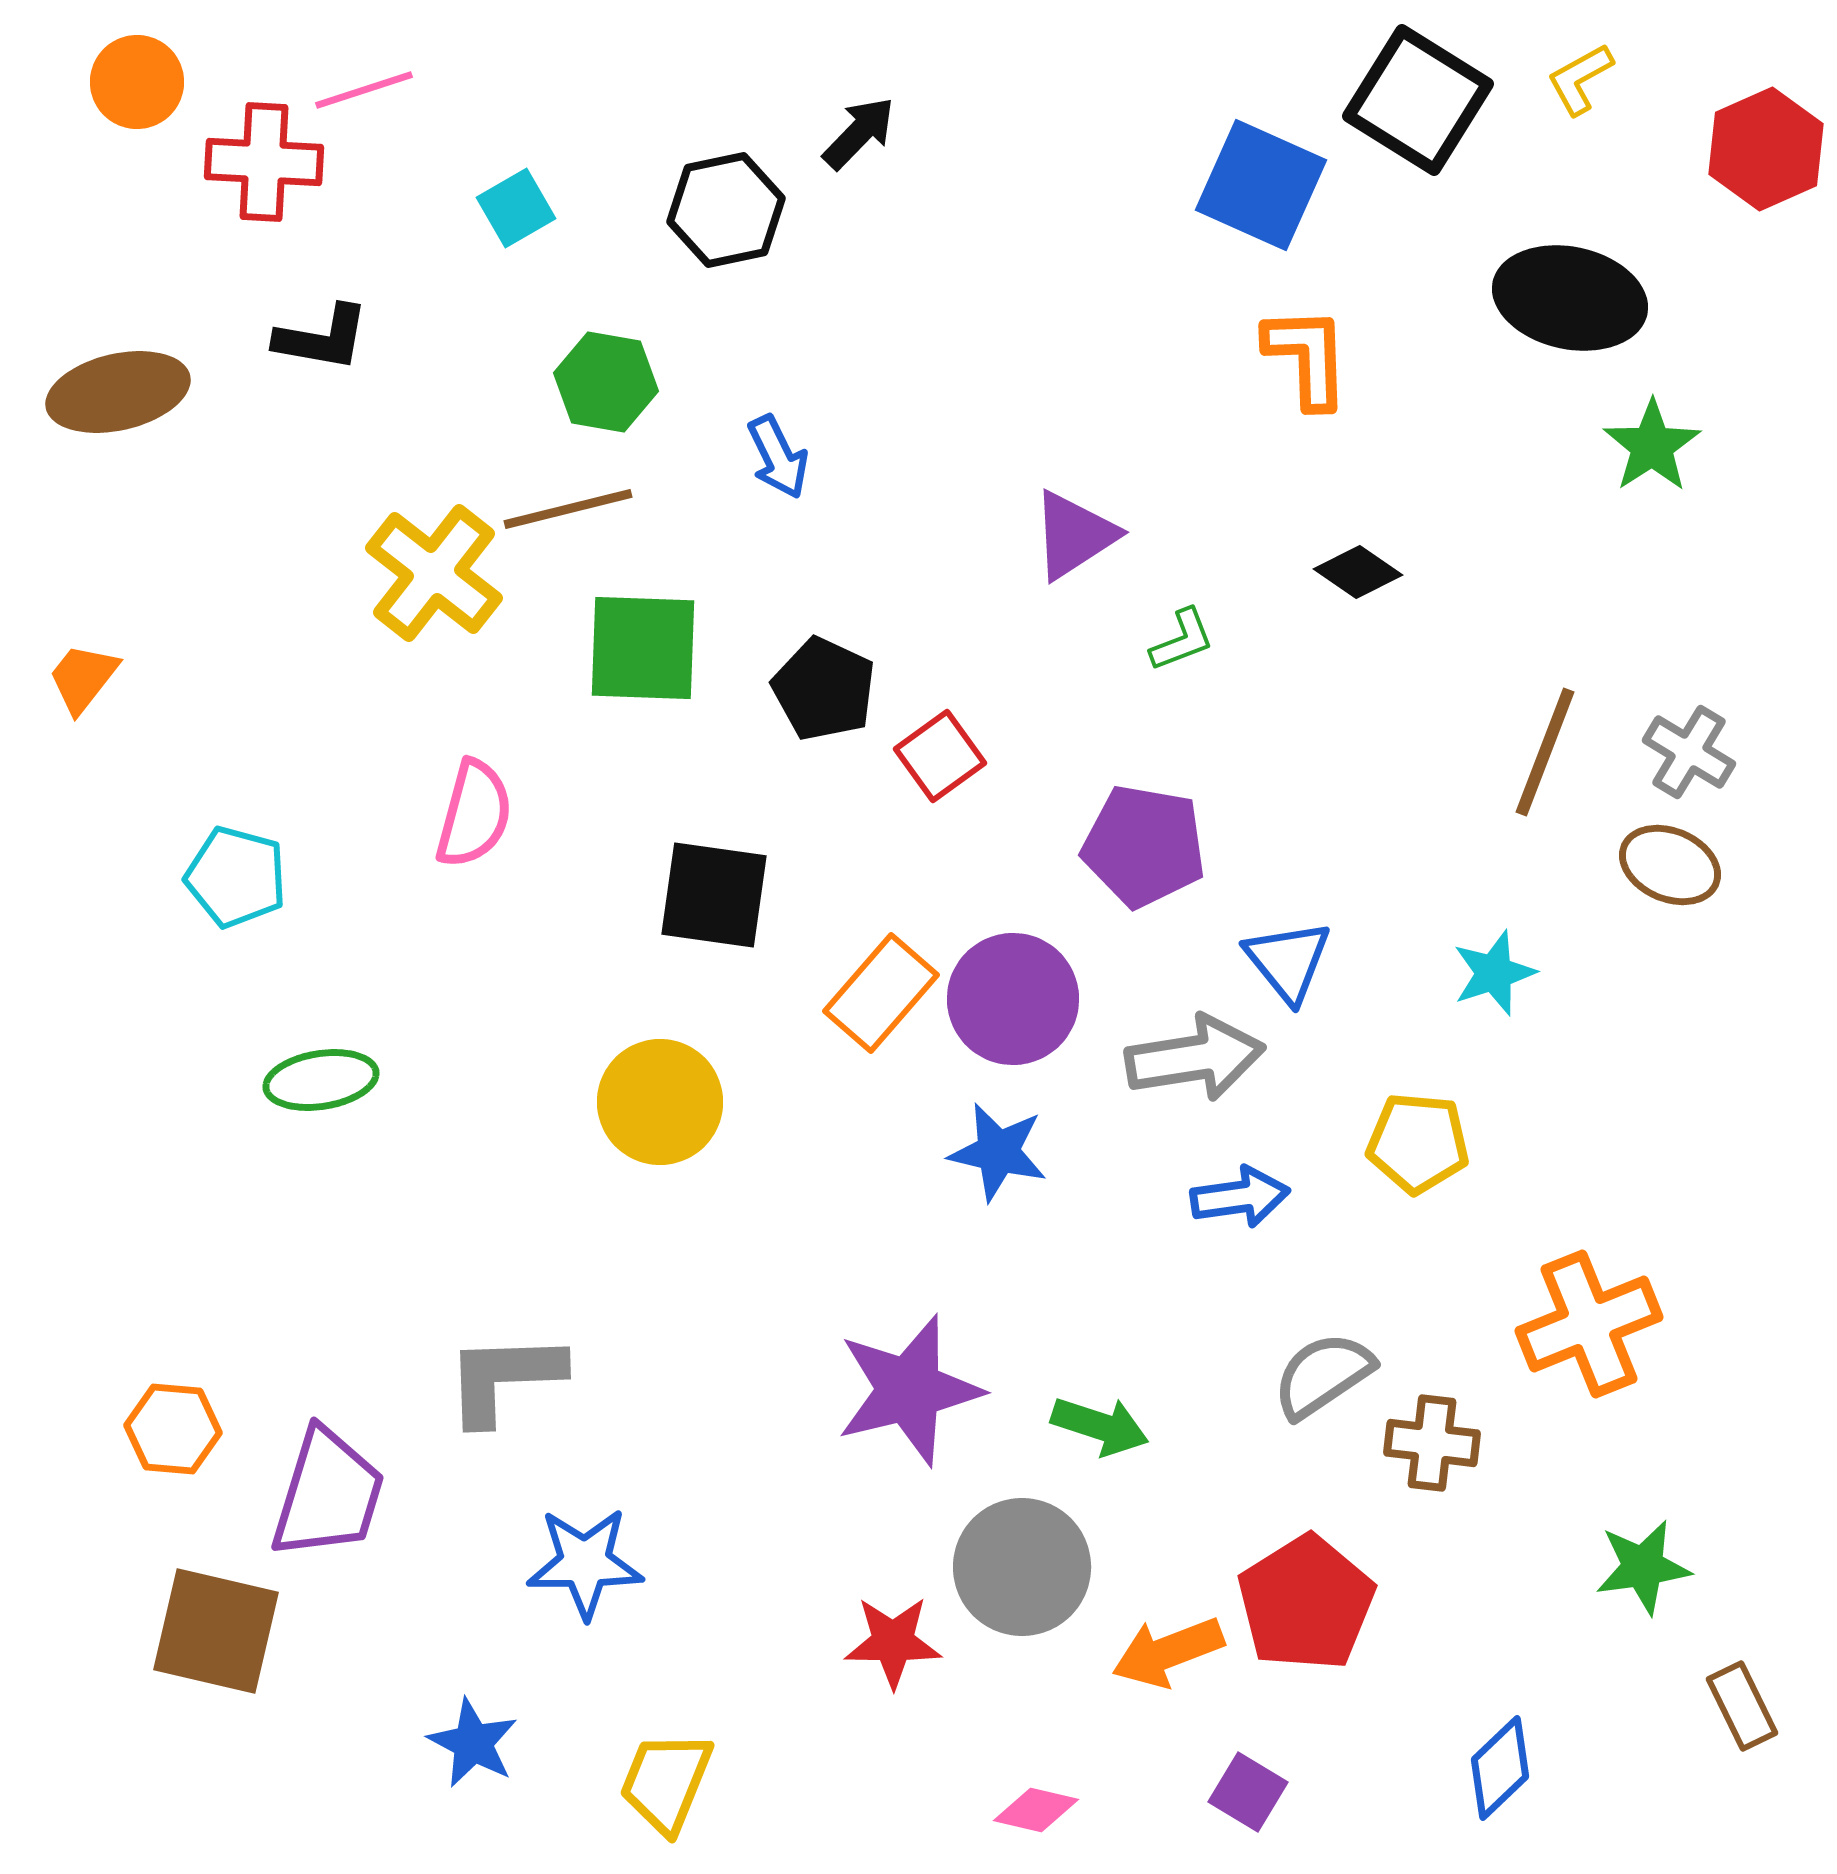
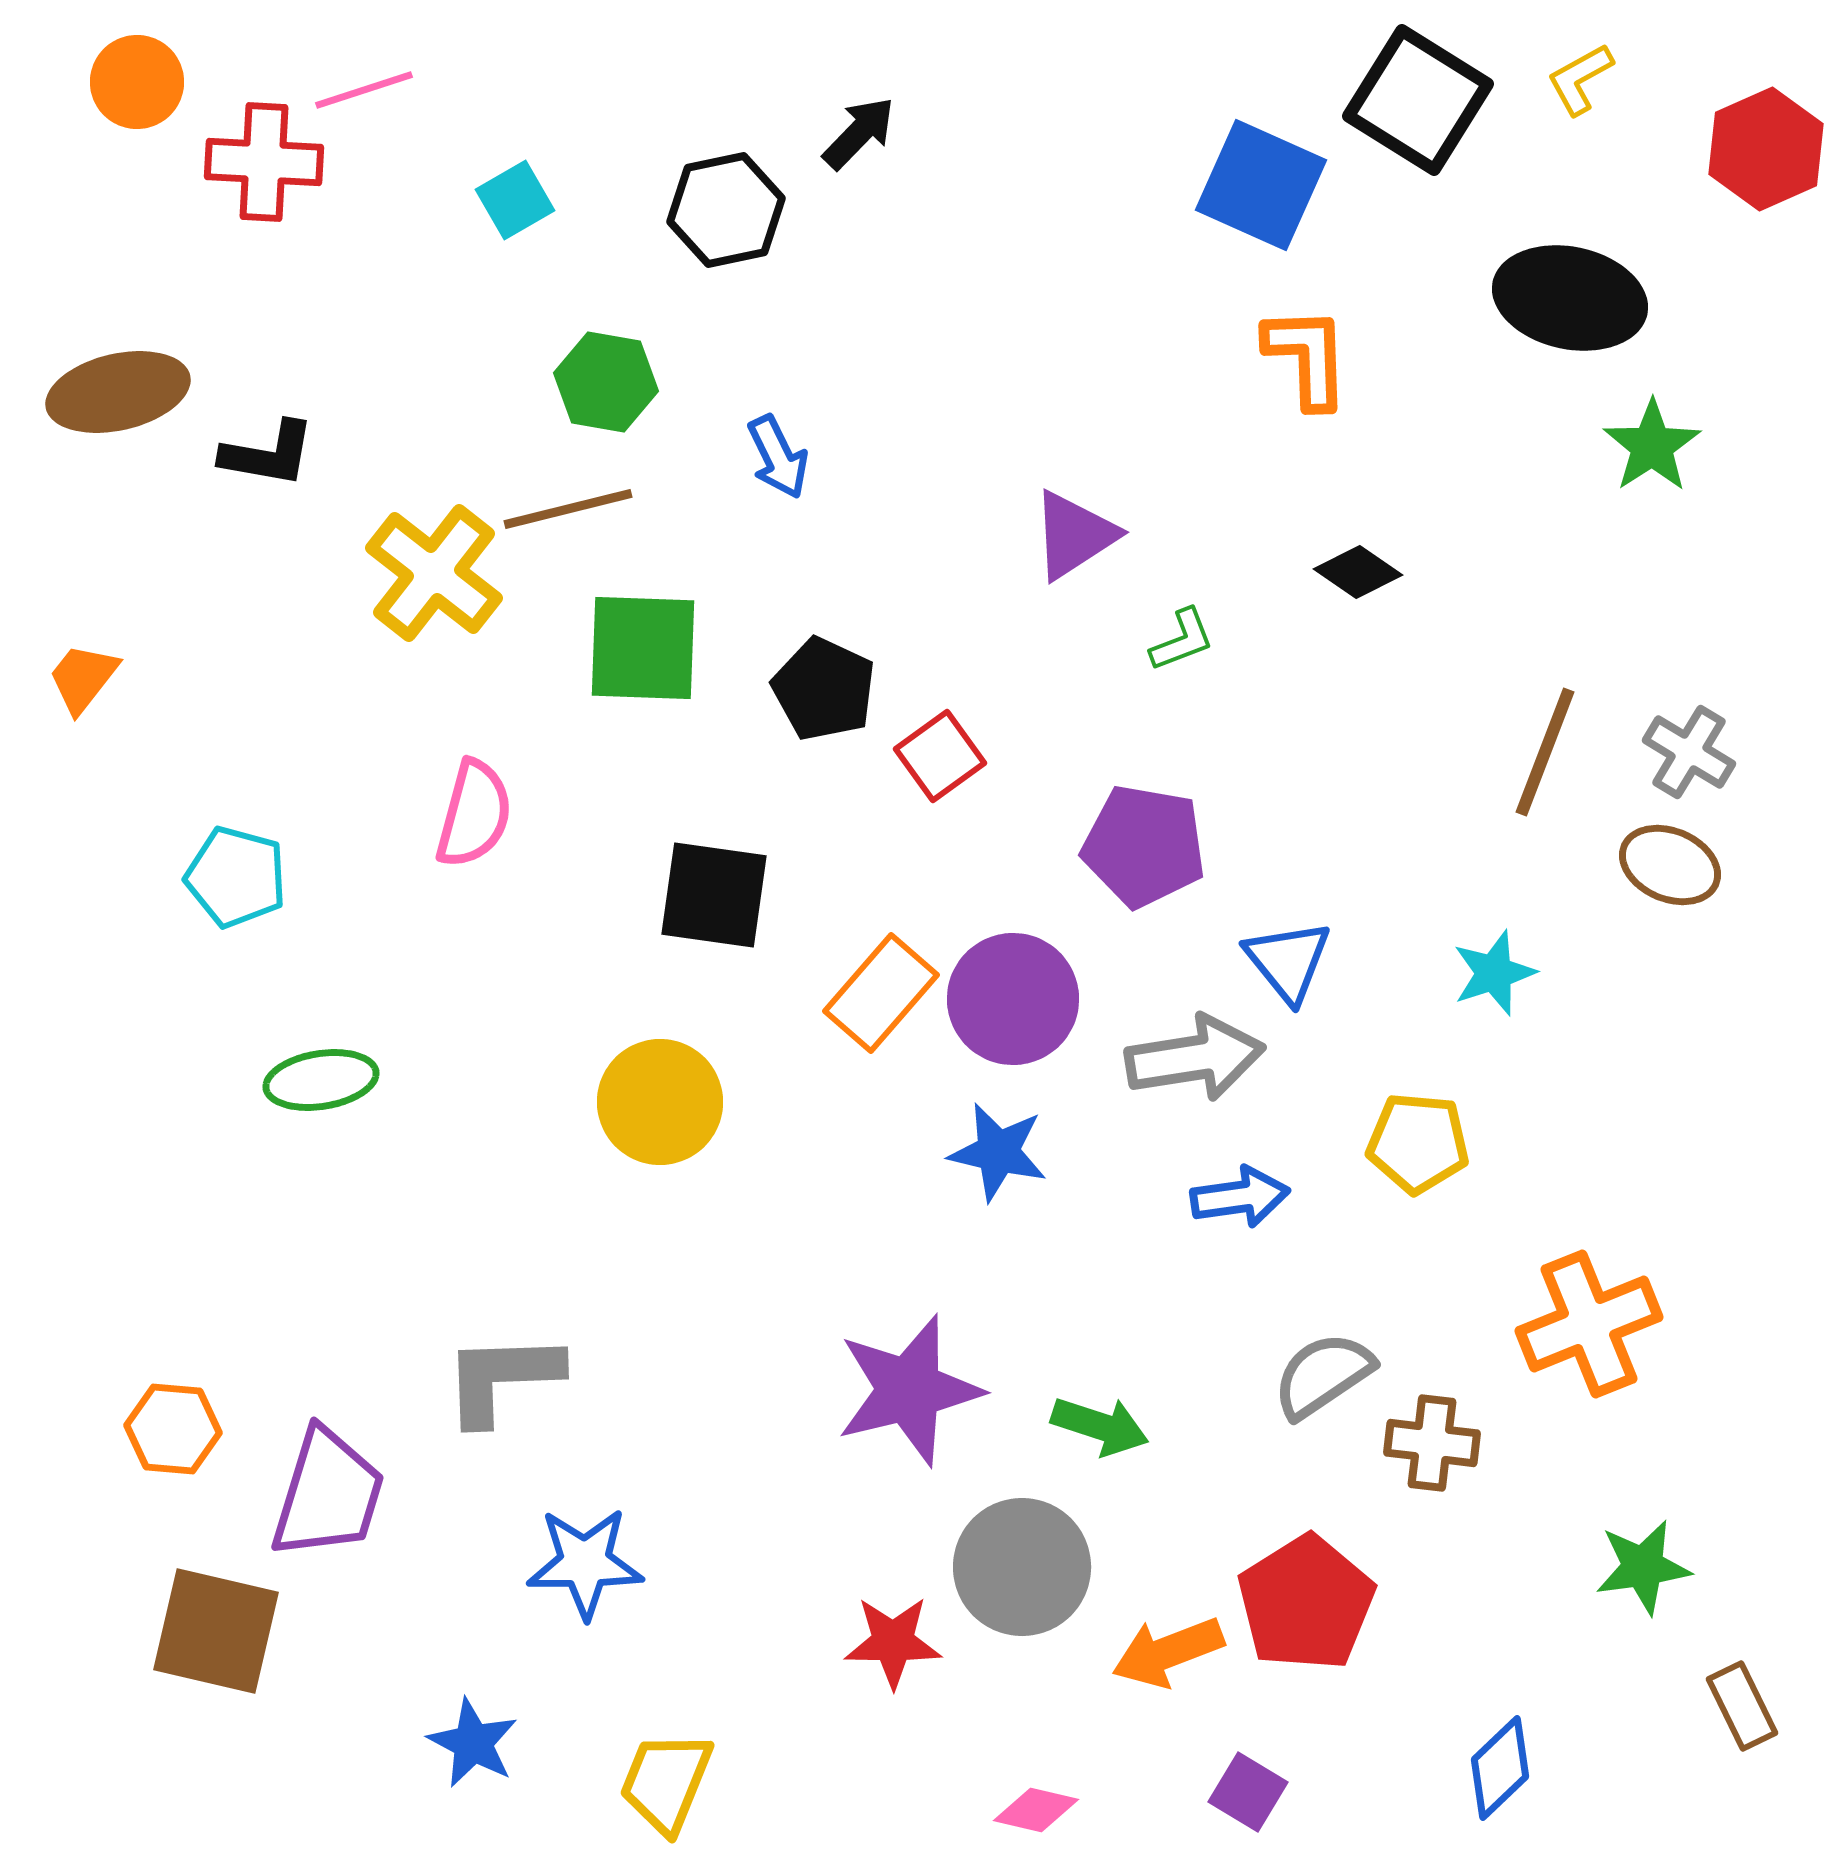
cyan square at (516, 208): moved 1 px left, 8 px up
black L-shape at (322, 338): moved 54 px left, 116 px down
gray L-shape at (504, 1378): moved 2 px left
